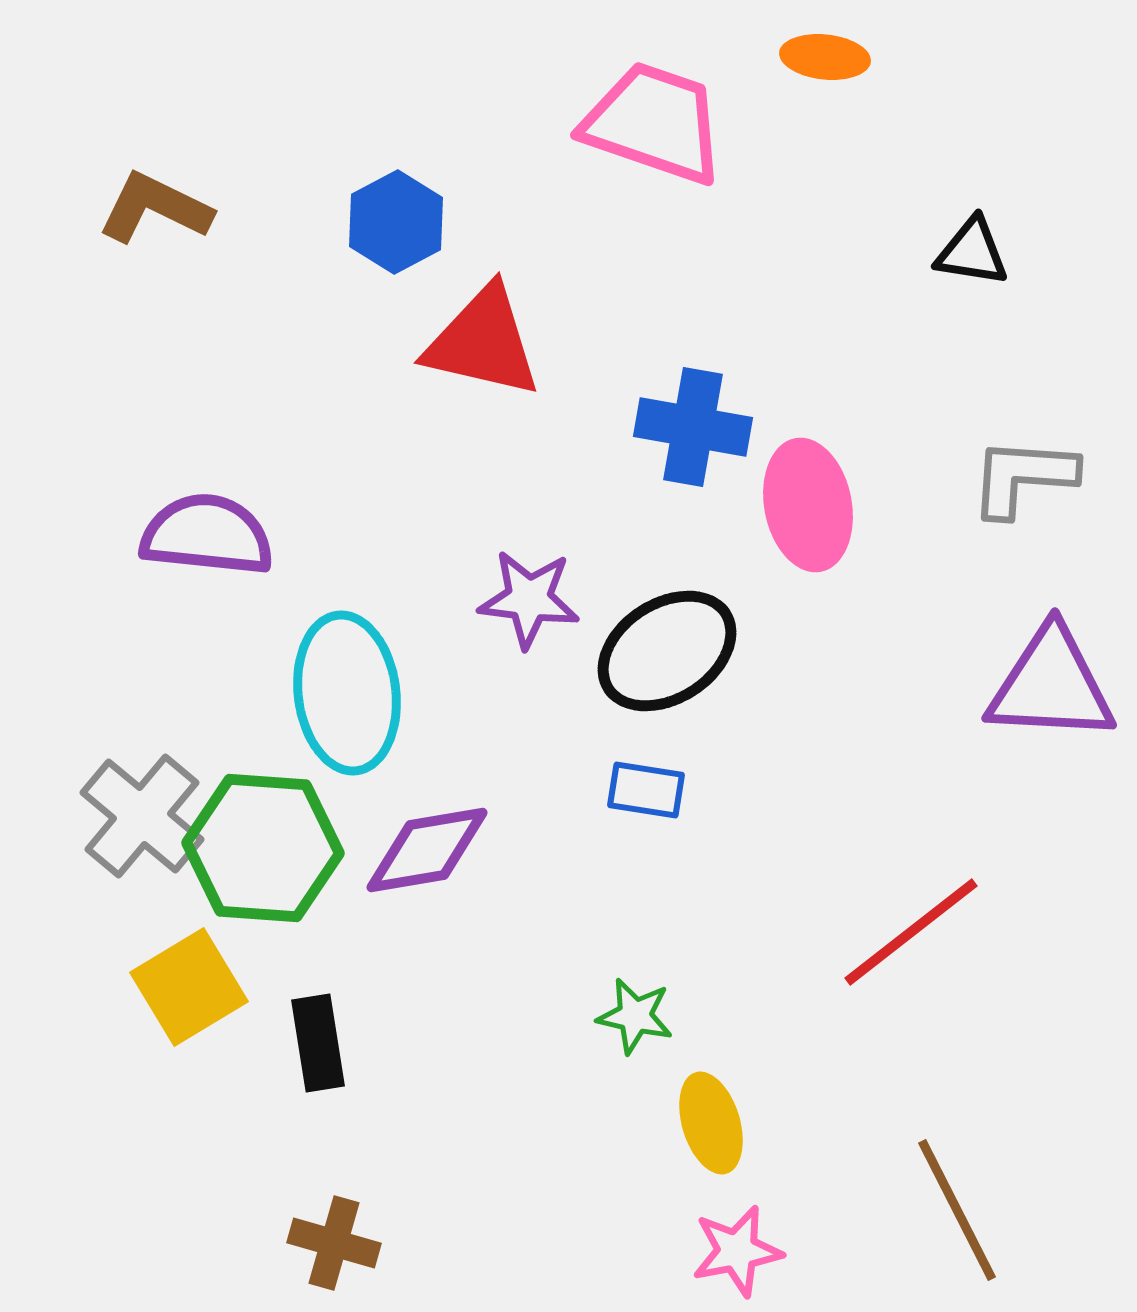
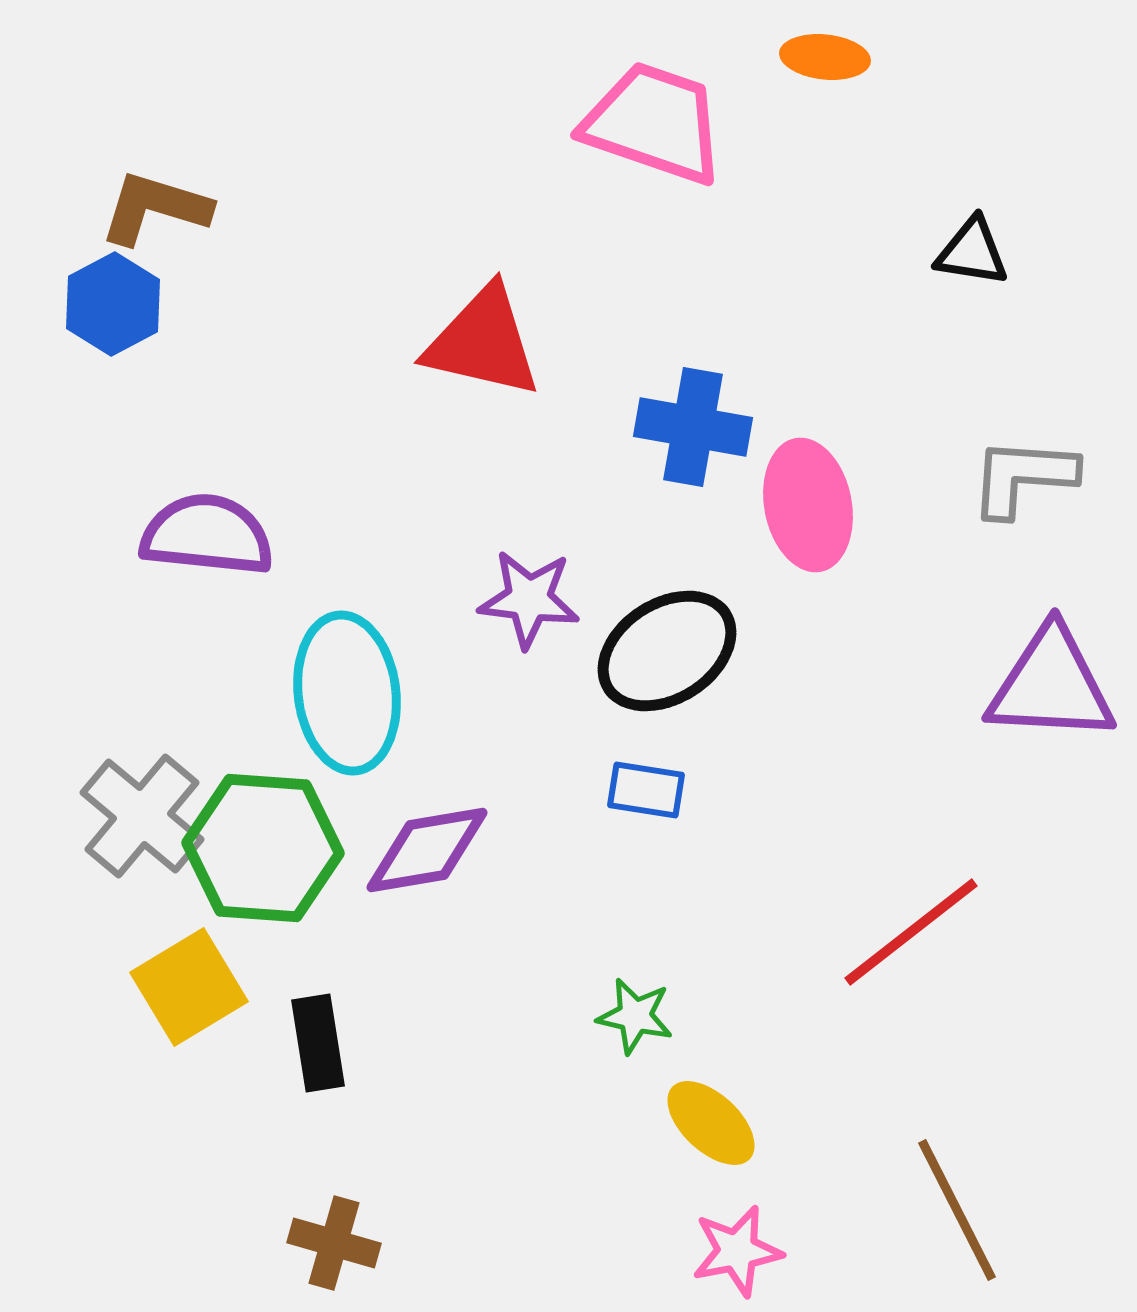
brown L-shape: rotated 9 degrees counterclockwise
blue hexagon: moved 283 px left, 82 px down
yellow ellipse: rotated 30 degrees counterclockwise
